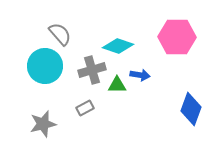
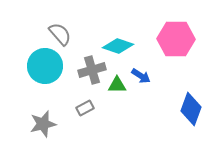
pink hexagon: moved 1 px left, 2 px down
blue arrow: moved 1 px right, 1 px down; rotated 24 degrees clockwise
